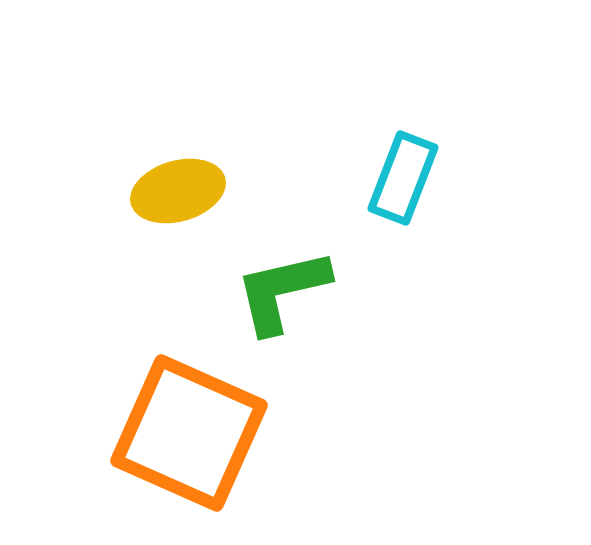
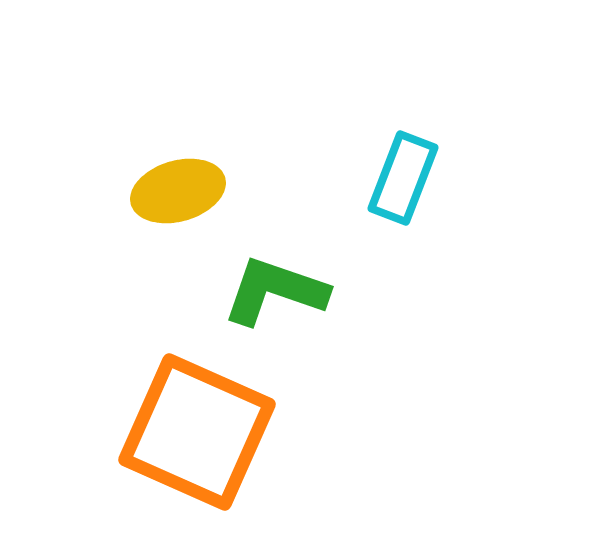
green L-shape: moved 7 px left; rotated 32 degrees clockwise
orange square: moved 8 px right, 1 px up
